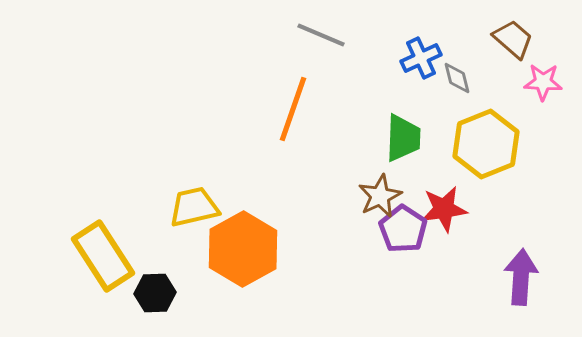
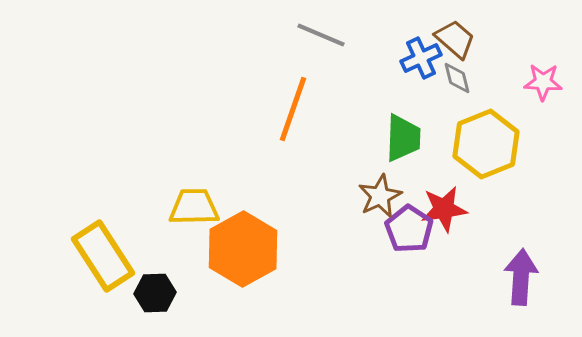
brown trapezoid: moved 58 px left
yellow trapezoid: rotated 12 degrees clockwise
purple pentagon: moved 6 px right
